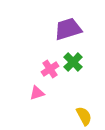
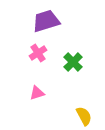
purple trapezoid: moved 22 px left, 8 px up
pink cross: moved 12 px left, 16 px up
